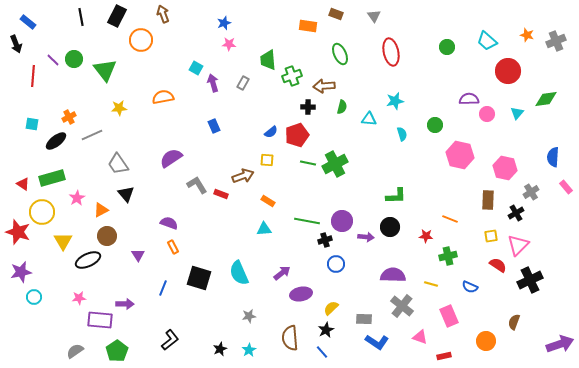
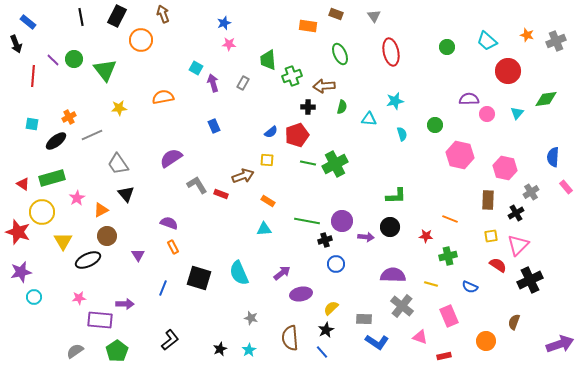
gray star at (249, 316): moved 2 px right, 2 px down; rotated 24 degrees clockwise
